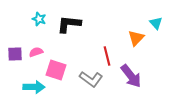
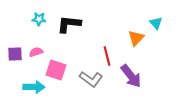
cyan star: rotated 16 degrees counterclockwise
